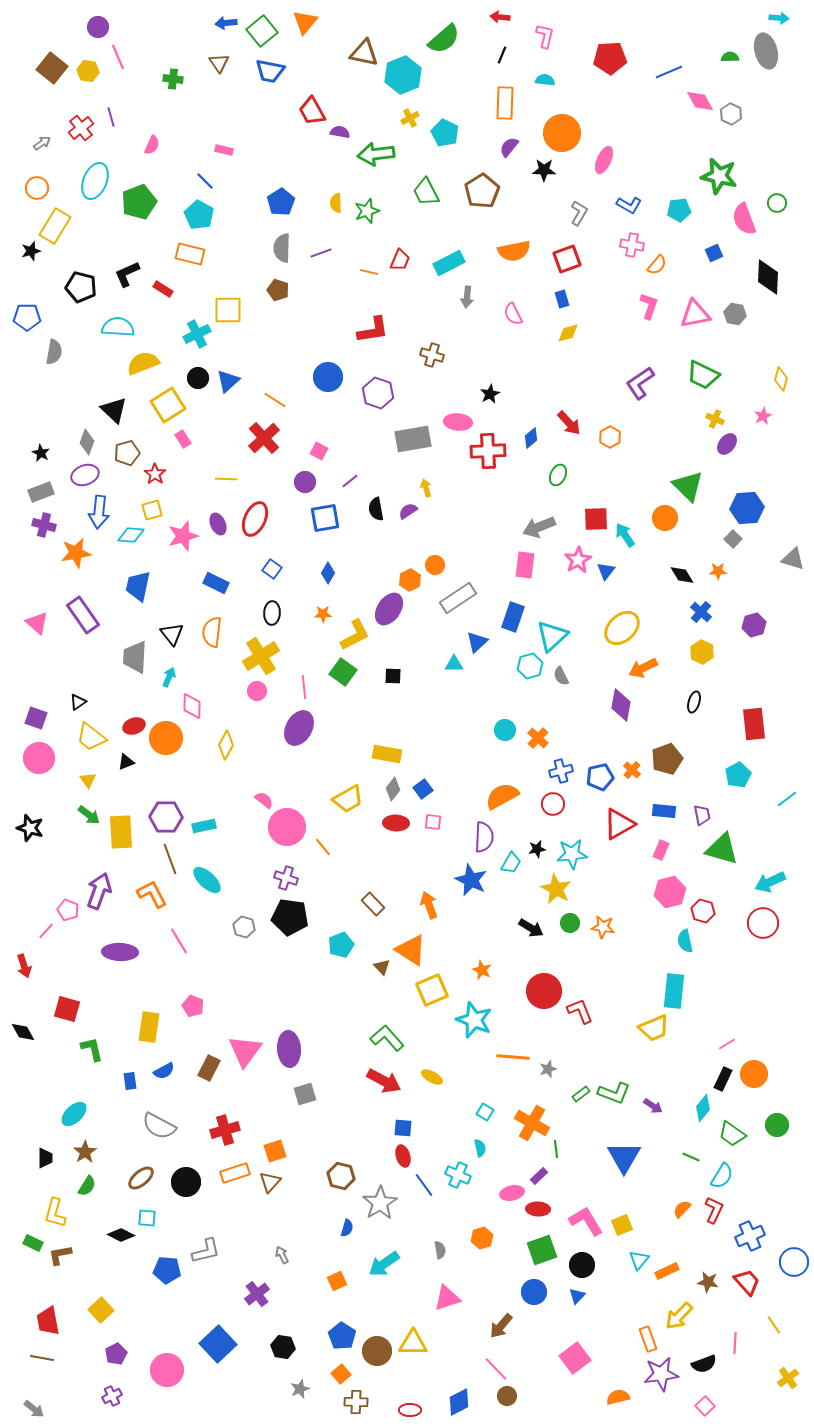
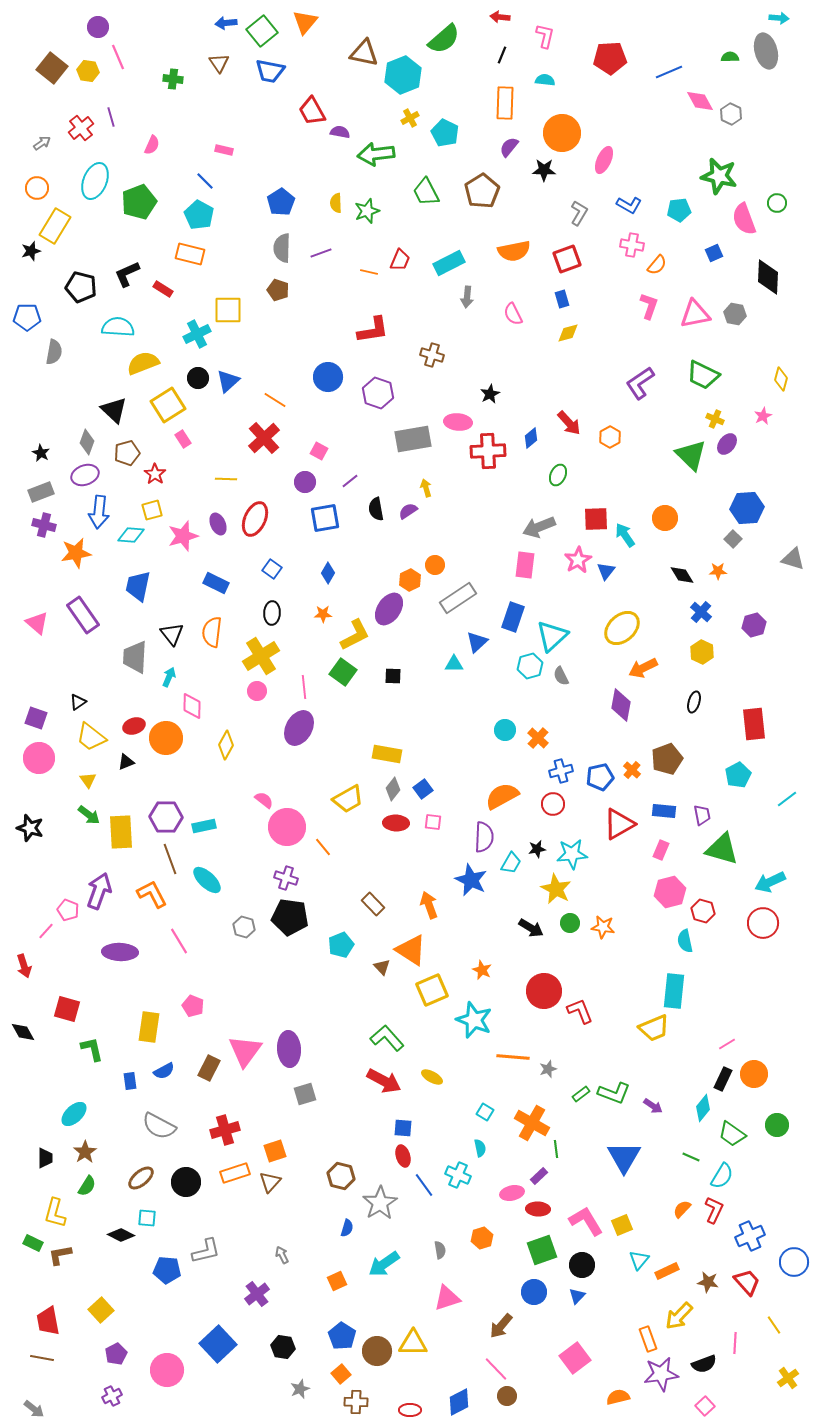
green triangle at (688, 486): moved 3 px right, 31 px up
